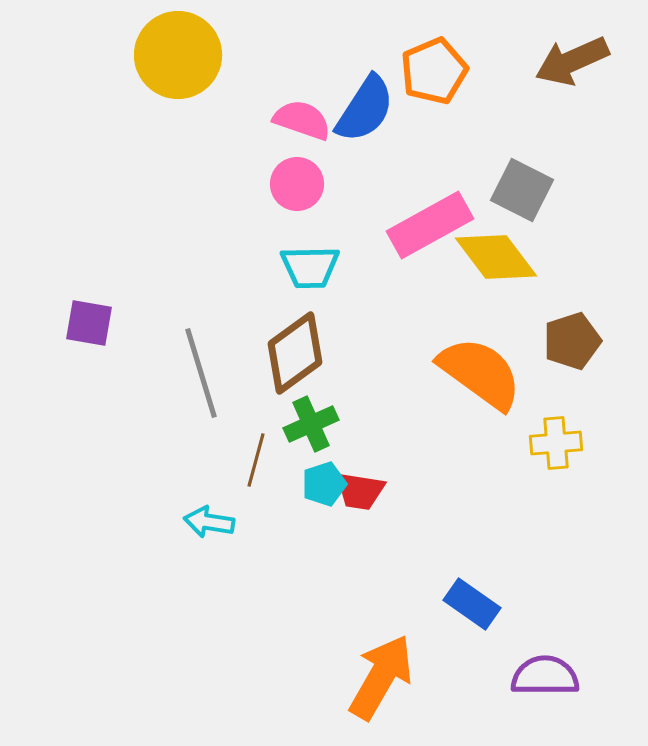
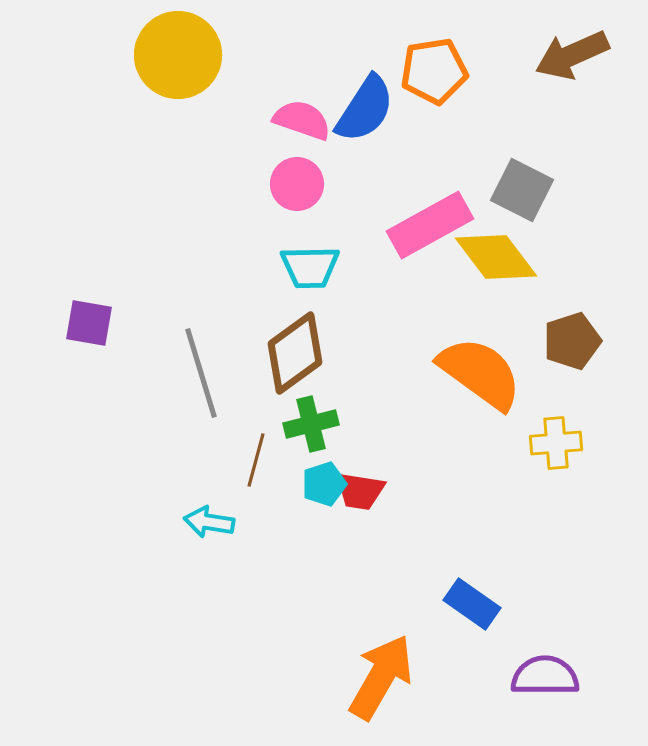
brown arrow: moved 6 px up
orange pentagon: rotated 14 degrees clockwise
green cross: rotated 10 degrees clockwise
